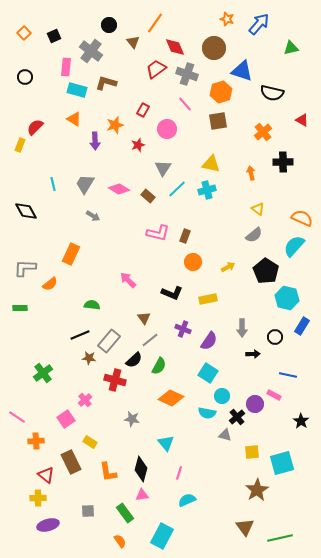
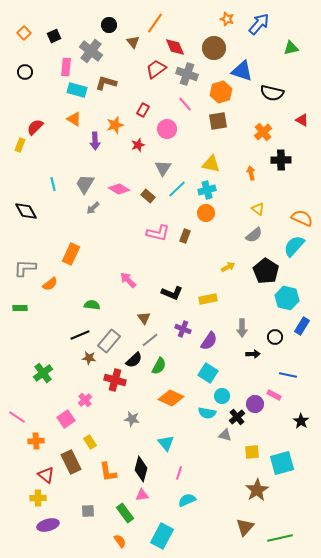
black circle at (25, 77): moved 5 px up
black cross at (283, 162): moved 2 px left, 2 px up
gray arrow at (93, 216): moved 8 px up; rotated 104 degrees clockwise
orange circle at (193, 262): moved 13 px right, 49 px up
yellow rectangle at (90, 442): rotated 24 degrees clockwise
brown triangle at (245, 527): rotated 18 degrees clockwise
